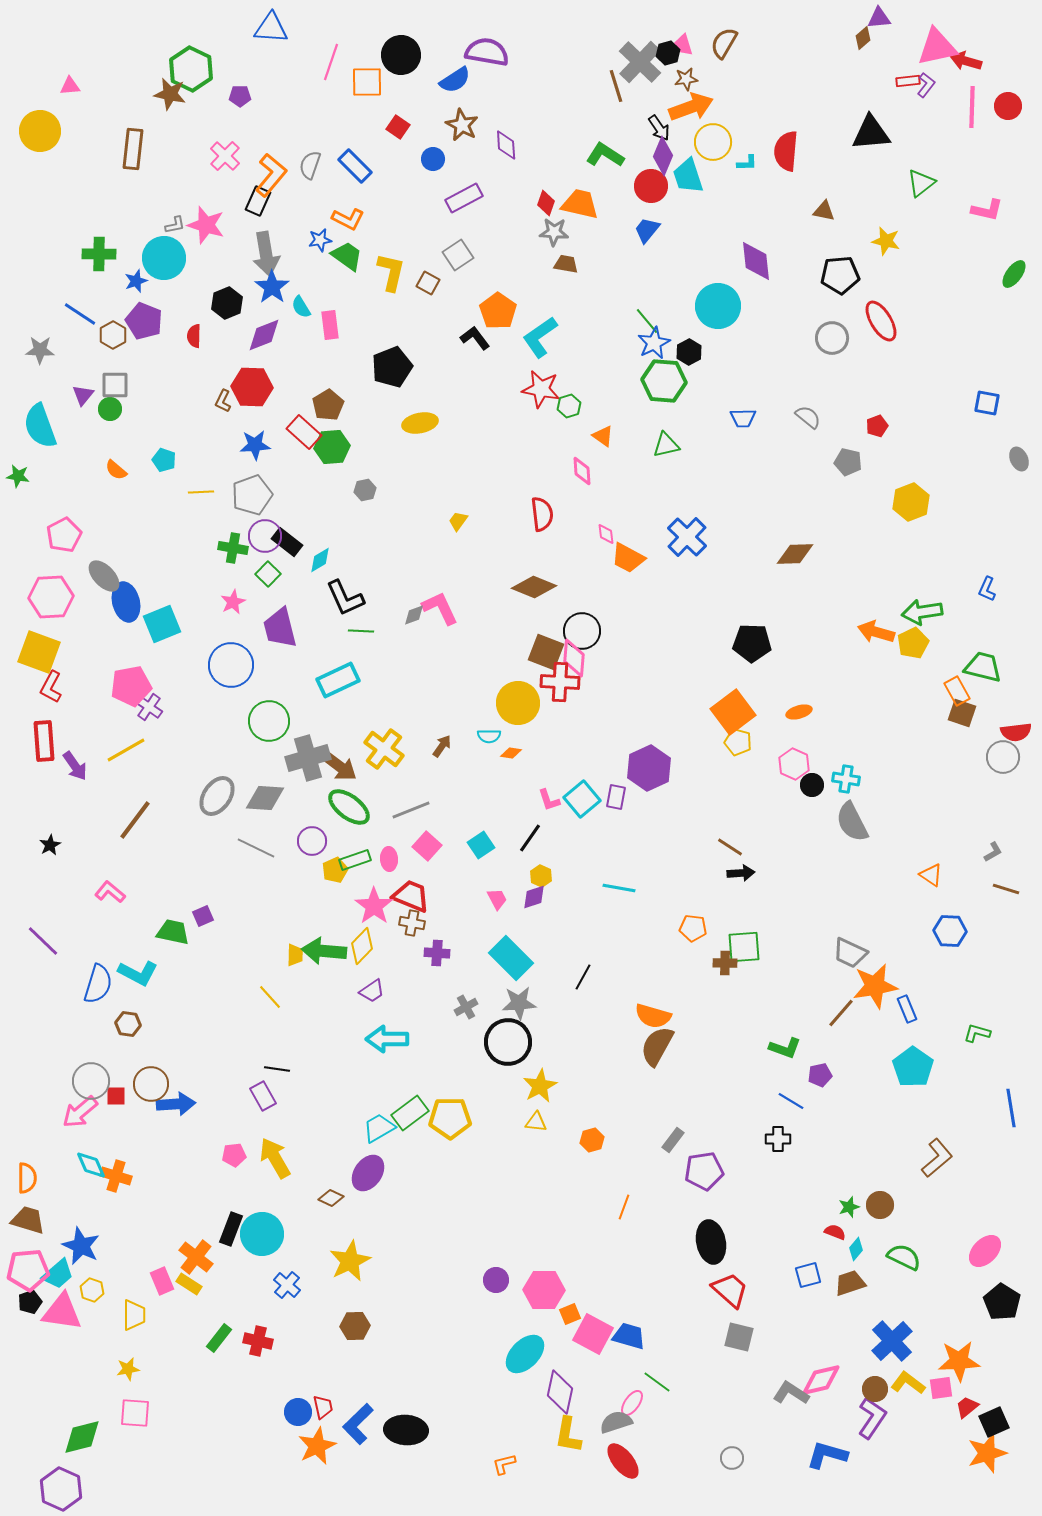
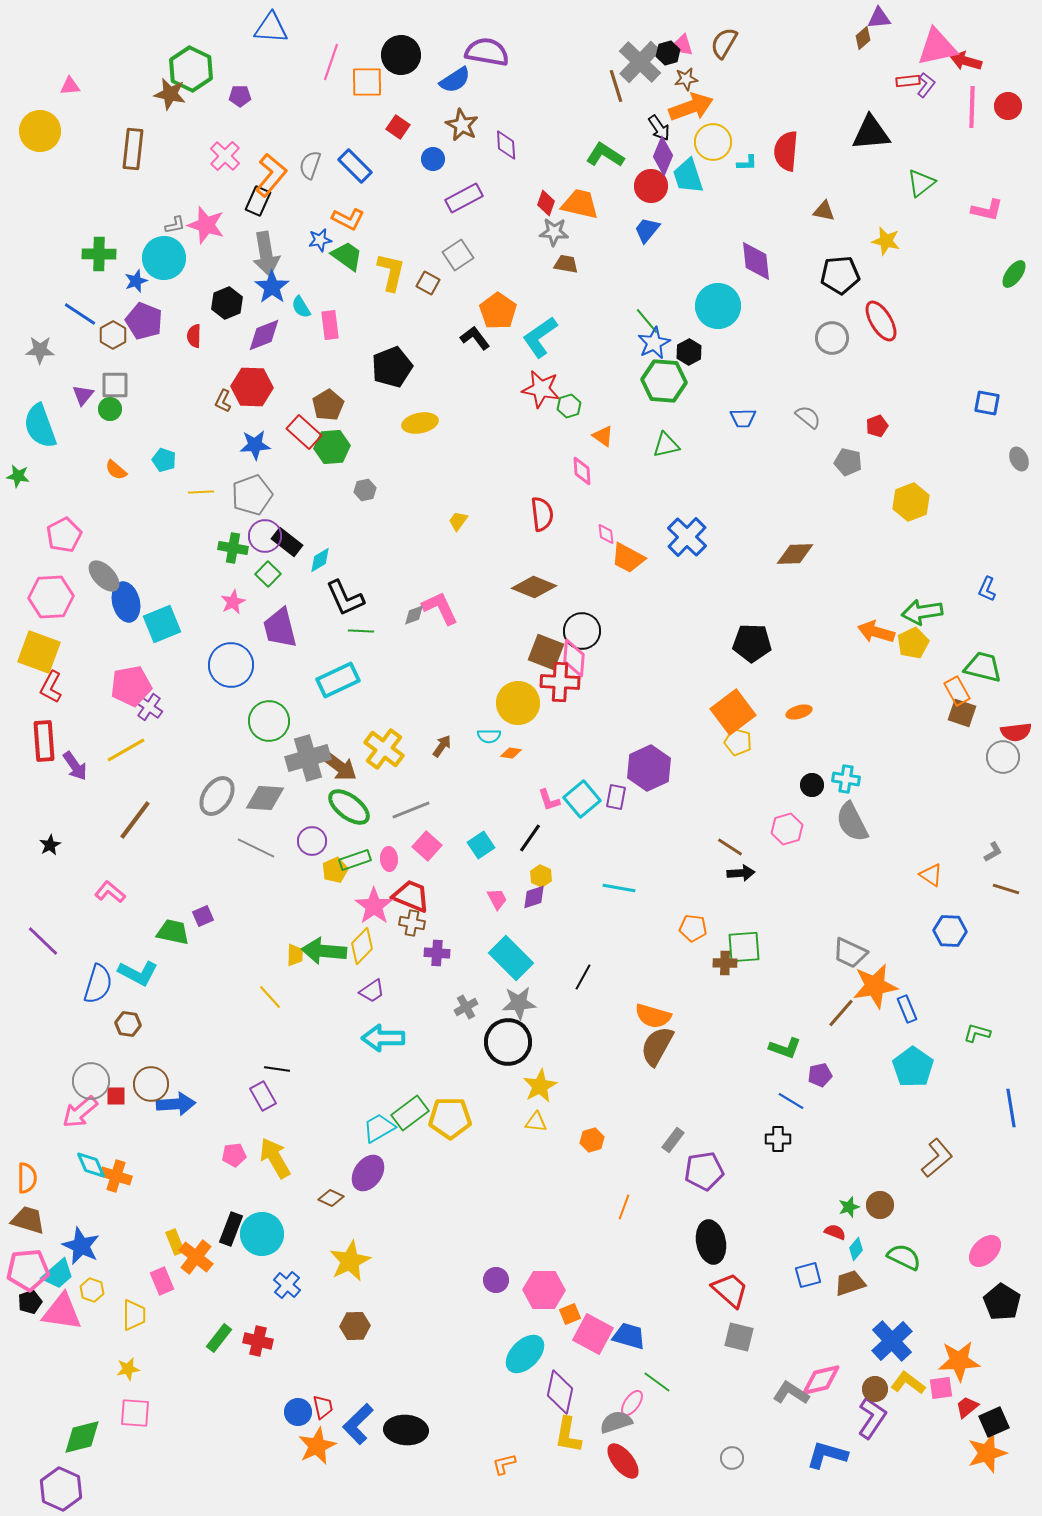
pink hexagon at (794, 764): moved 7 px left, 65 px down; rotated 20 degrees clockwise
cyan arrow at (387, 1039): moved 4 px left, 1 px up
yellow rectangle at (189, 1284): moved 14 px left, 42 px up; rotated 35 degrees clockwise
